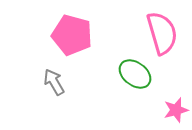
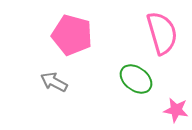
green ellipse: moved 1 px right, 5 px down
gray arrow: rotated 32 degrees counterclockwise
pink star: rotated 25 degrees clockwise
